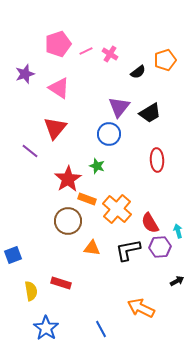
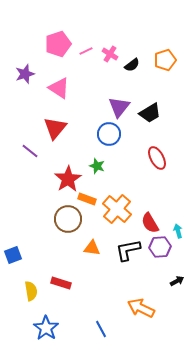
black semicircle: moved 6 px left, 7 px up
red ellipse: moved 2 px up; rotated 25 degrees counterclockwise
brown circle: moved 2 px up
